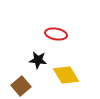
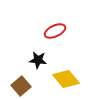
red ellipse: moved 1 px left, 3 px up; rotated 35 degrees counterclockwise
yellow diamond: moved 4 px down; rotated 8 degrees counterclockwise
